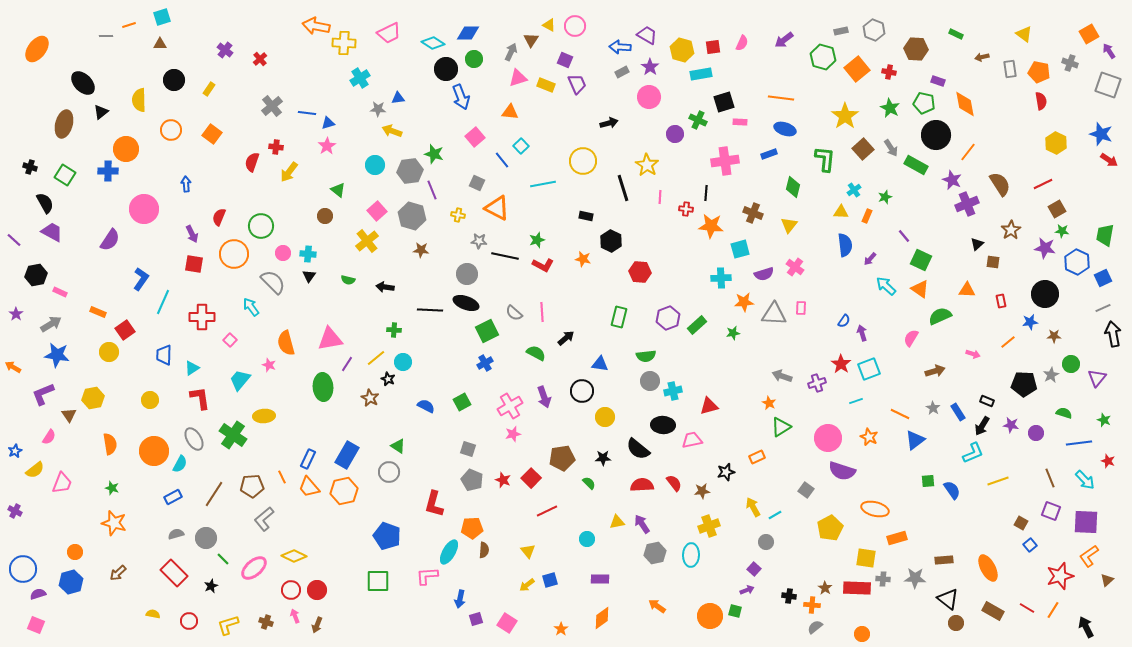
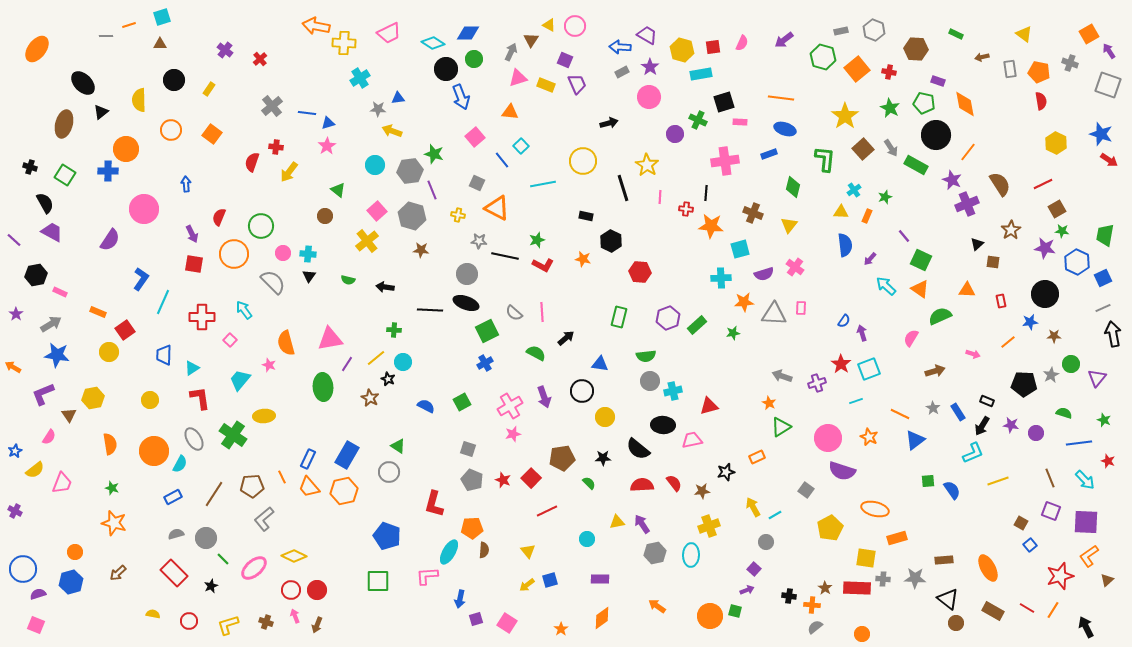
cyan arrow at (251, 307): moved 7 px left, 3 px down
